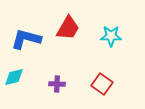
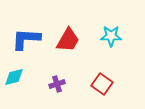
red trapezoid: moved 12 px down
blue L-shape: rotated 12 degrees counterclockwise
purple cross: rotated 21 degrees counterclockwise
